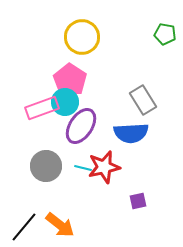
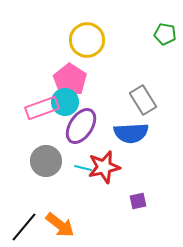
yellow circle: moved 5 px right, 3 px down
gray circle: moved 5 px up
